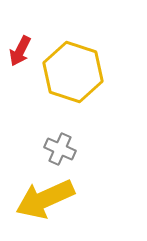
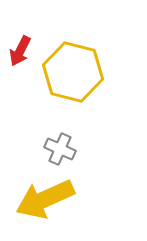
yellow hexagon: rotated 4 degrees counterclockwise
